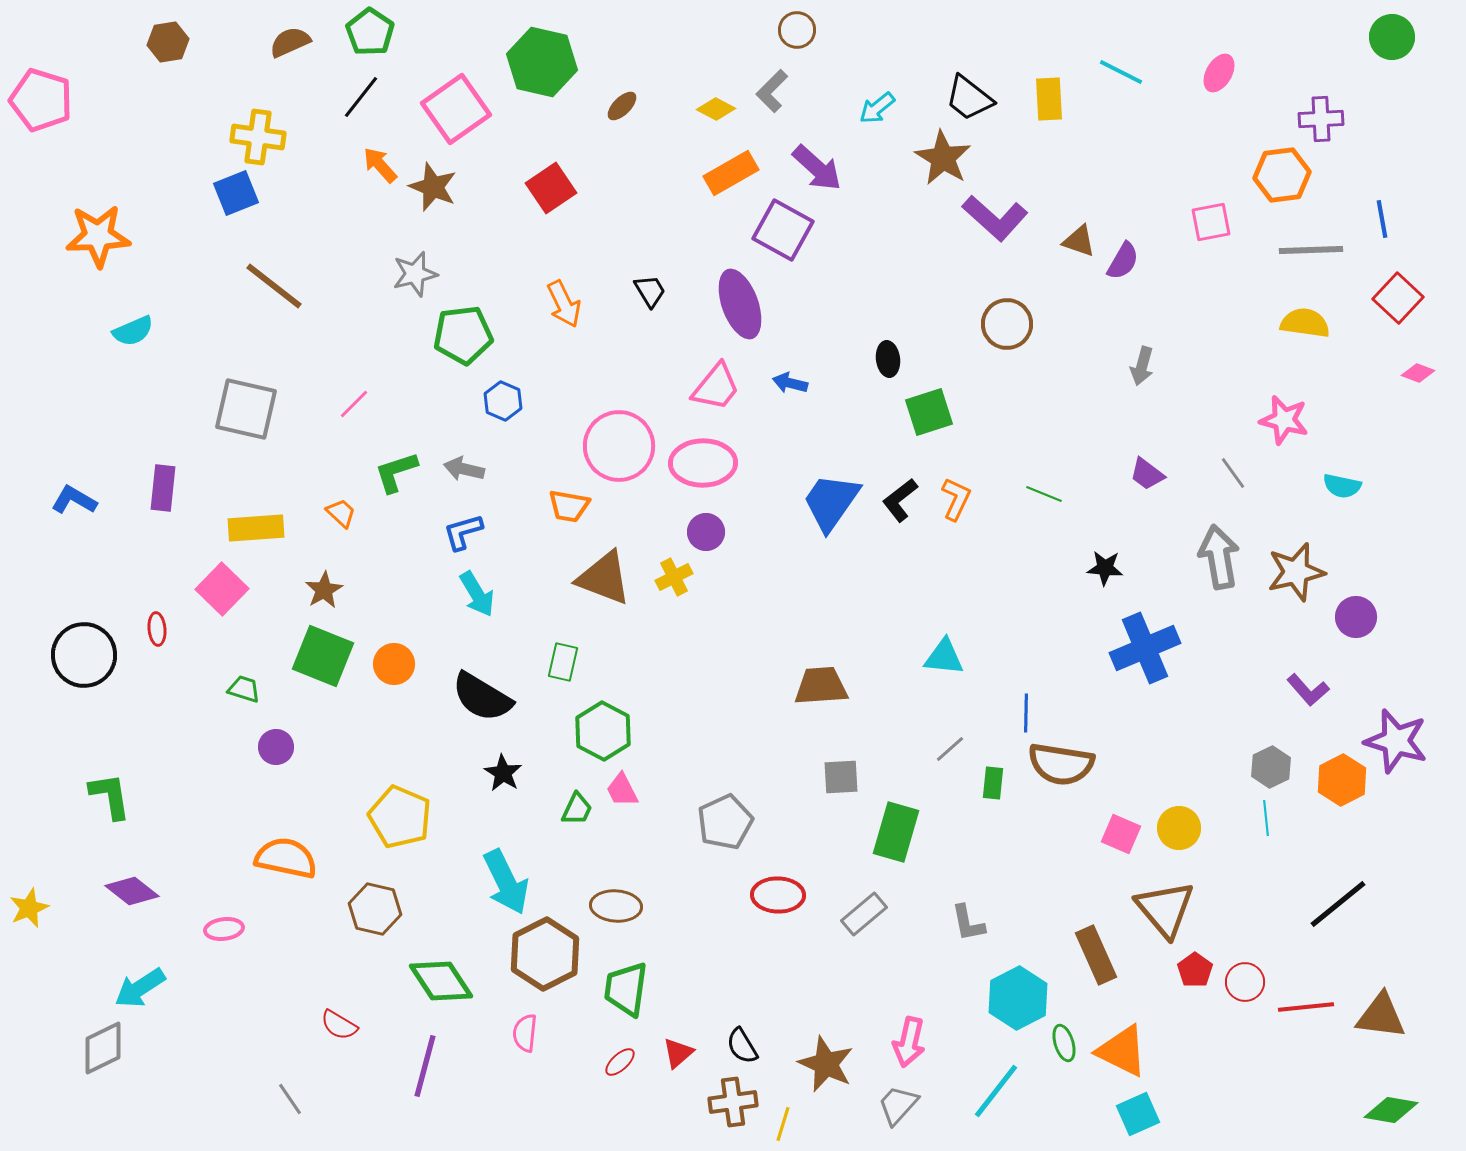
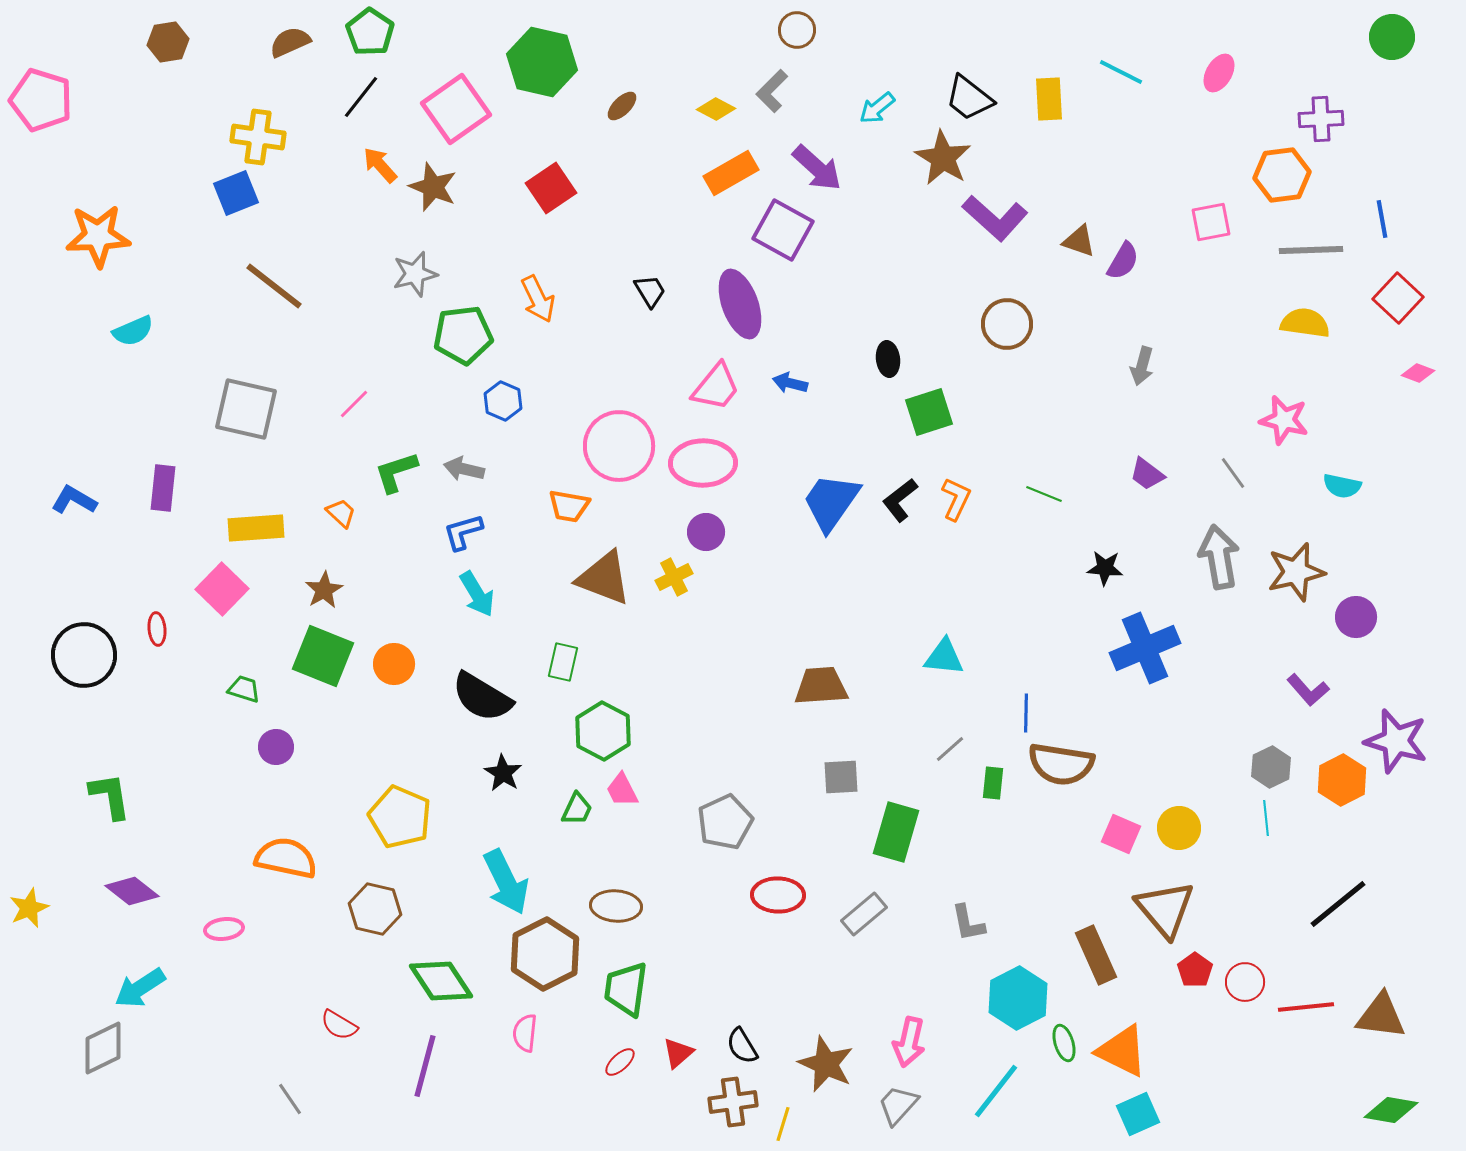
orange arrow at (564, 304): moved 26 px left, 5 px up
